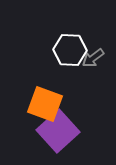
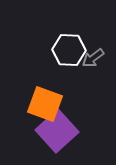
white hexagon: moved 1 px left
purple square: moved 1 px left
